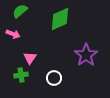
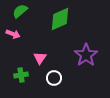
pink triangle: moved 10 px right
